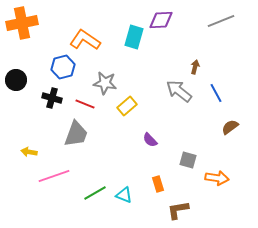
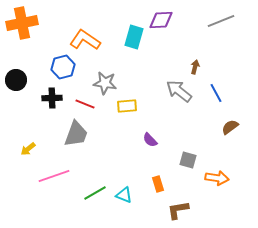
black cross: rotated 18 degrees counterclockwise
yellow rectangle: rotated 36 degrees clockwise
yellow arrow: moved 1 px left, 3 px up; rotated 49 degrees counterclockwise
